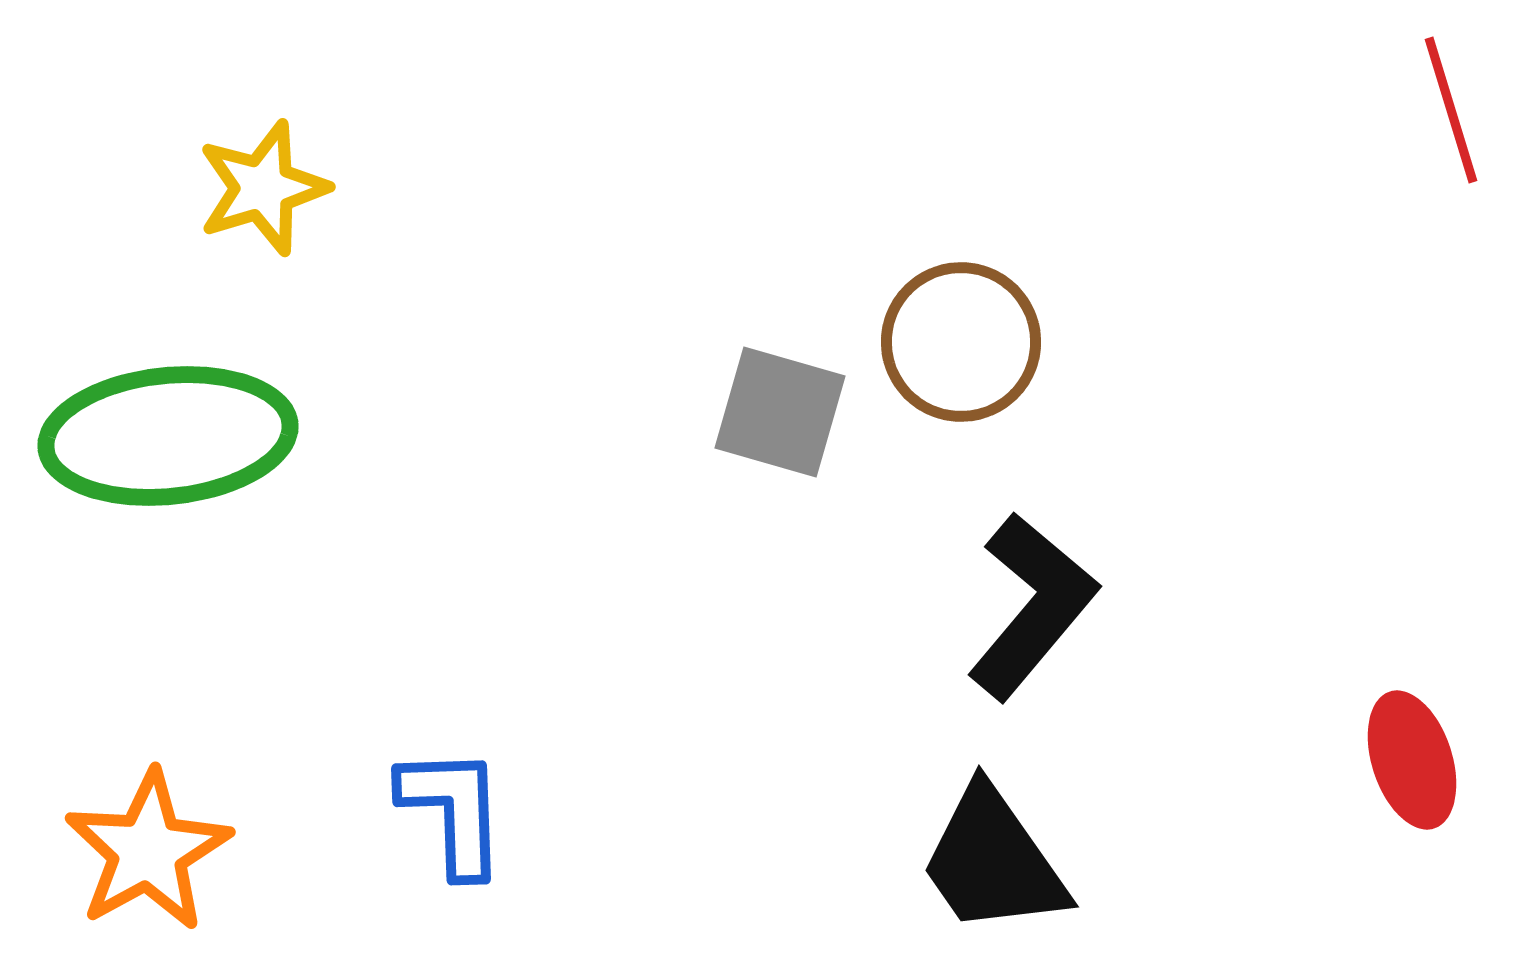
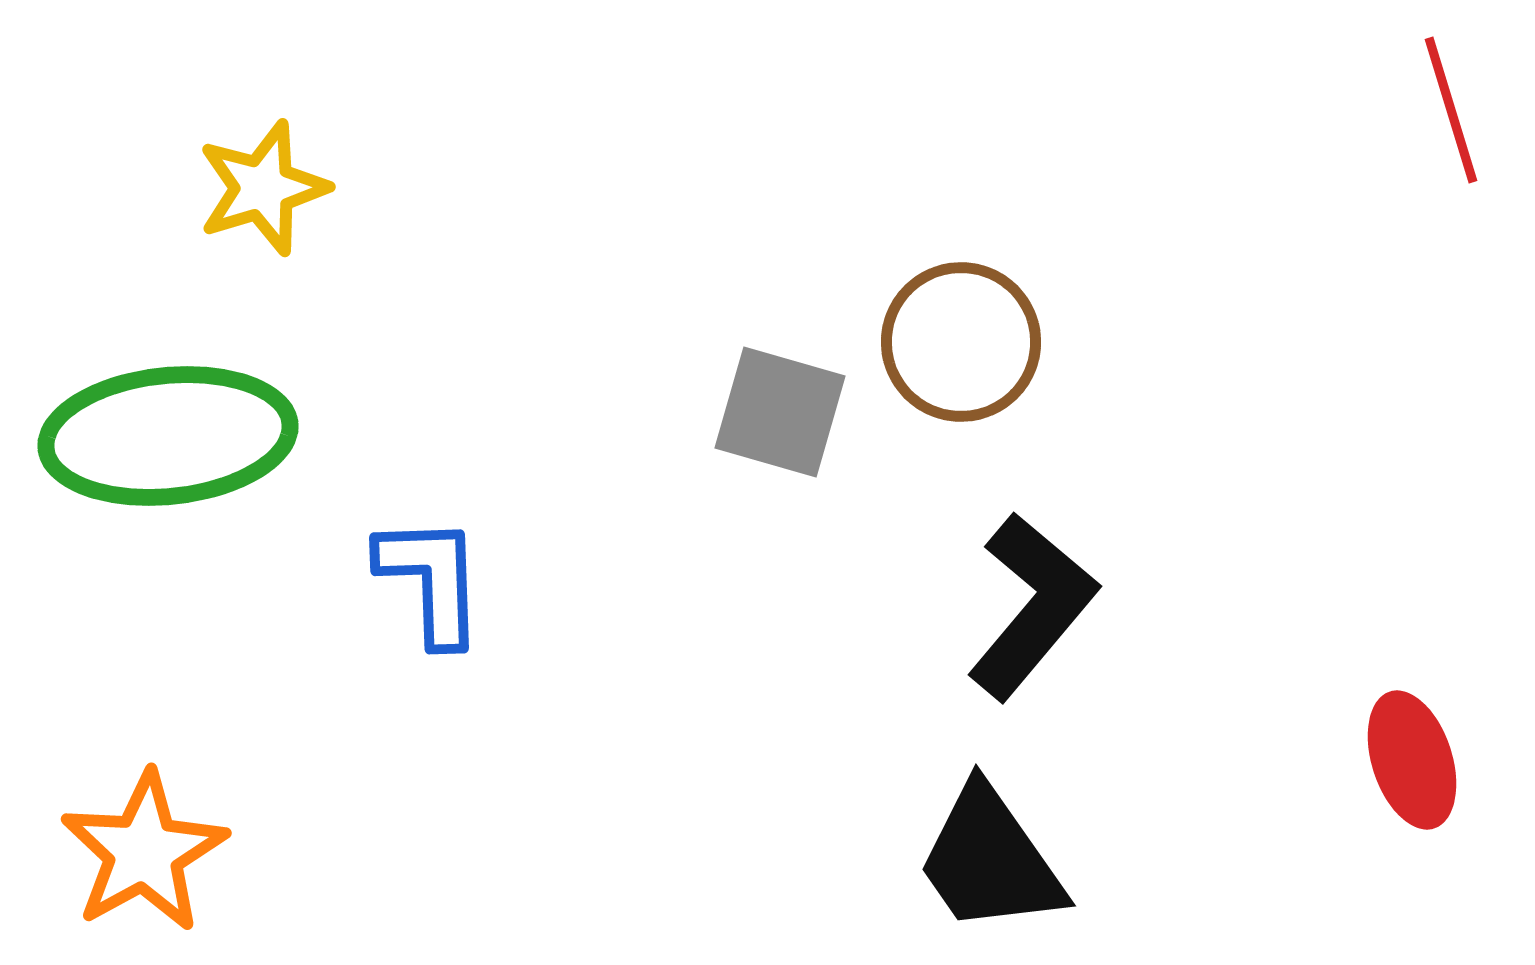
blue L-shape: moved 22 px left, 231 px up
orange star: moved 4 px left, 1 px down
black trapezoid: moved 3 px left, 1 px up
